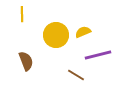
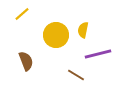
yellow line: rotated 49 degrees clockwise
yellow semicircle: moved 2 px up; rotated 56 degrees counterclockwise
purple line: moved 1 px up
